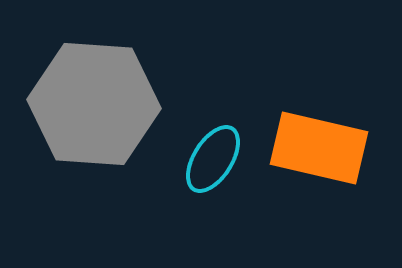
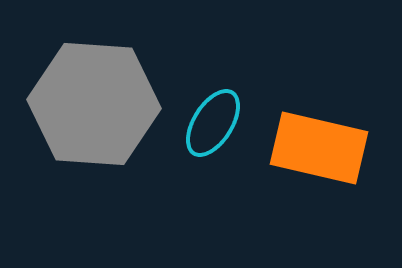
cyan ellipse: moved 36 px up
